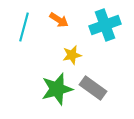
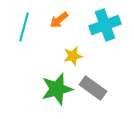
orange arrow: rotated 108 degrees clockwise
yellow star: moved 1 px right, 1 px down
